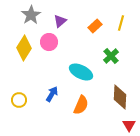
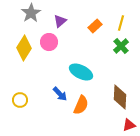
gray star: moved 2 px up
green cross: moved 10 px right, 10 px up
blue arrow: moved 8 px right; rotated 105 degrees clockwise
yellow circle: moved 1 px right
red triangle: rotated 40 degrees clockwise
